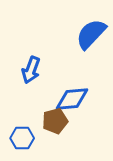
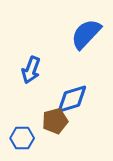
blue semicircle: moved 5 px left
blue diamond: rotated 12 degrees counterclockwise
